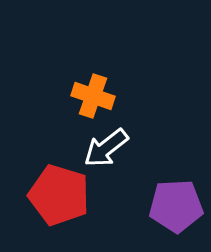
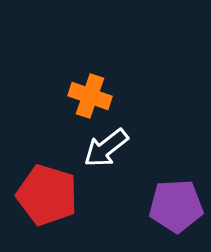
orange cross: moved 3 px left
red pentagon: moved 12 px left
